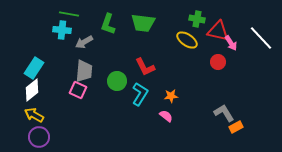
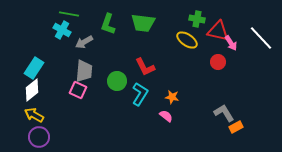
cyan cross: rotated 24 degrees clockwise
orange star: moved 1 px right, 1 px down; rotated 16 degrees clockwise
